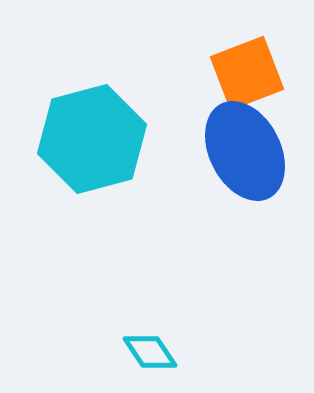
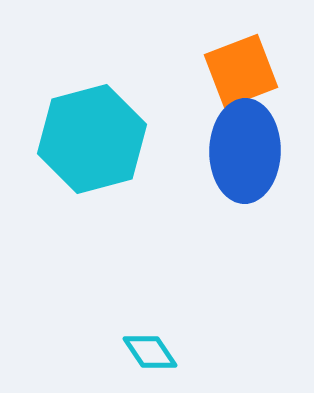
orange square: moved 6 px left, 2 px up
blue ellipse: rotated 28 degrees clockwise
